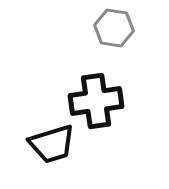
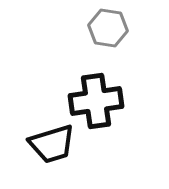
gray hexagon: moved 6 px left
